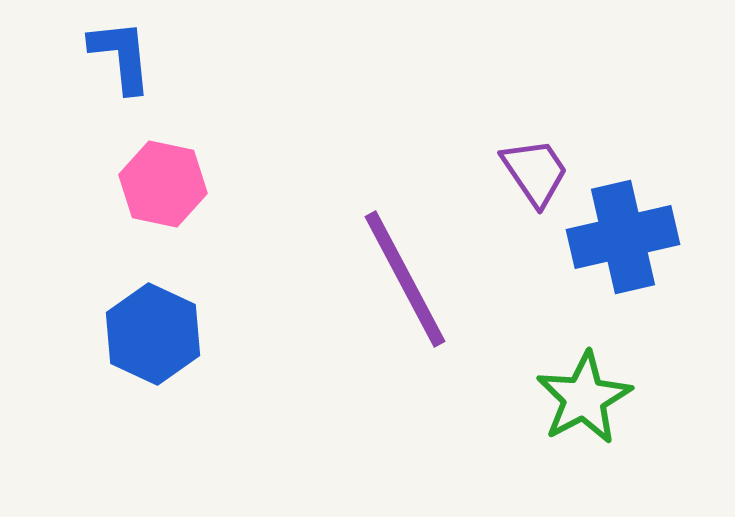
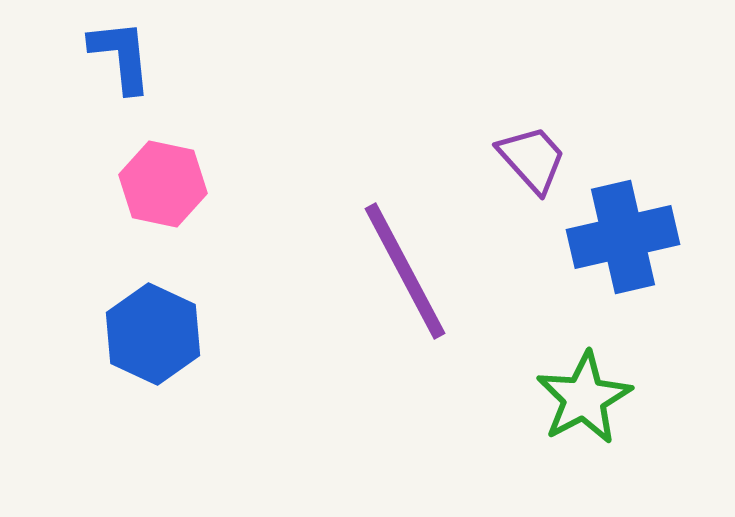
purple trapezoid: moved 3 px left, 13 px up; rotated 8 degrees counterclockwise
purple line: moved 8 px up
